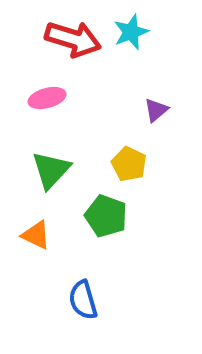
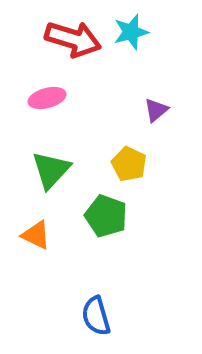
cyan star: rotated 6 degrees clockwise
blue semicircle: moved 13 px right, 16 px down
